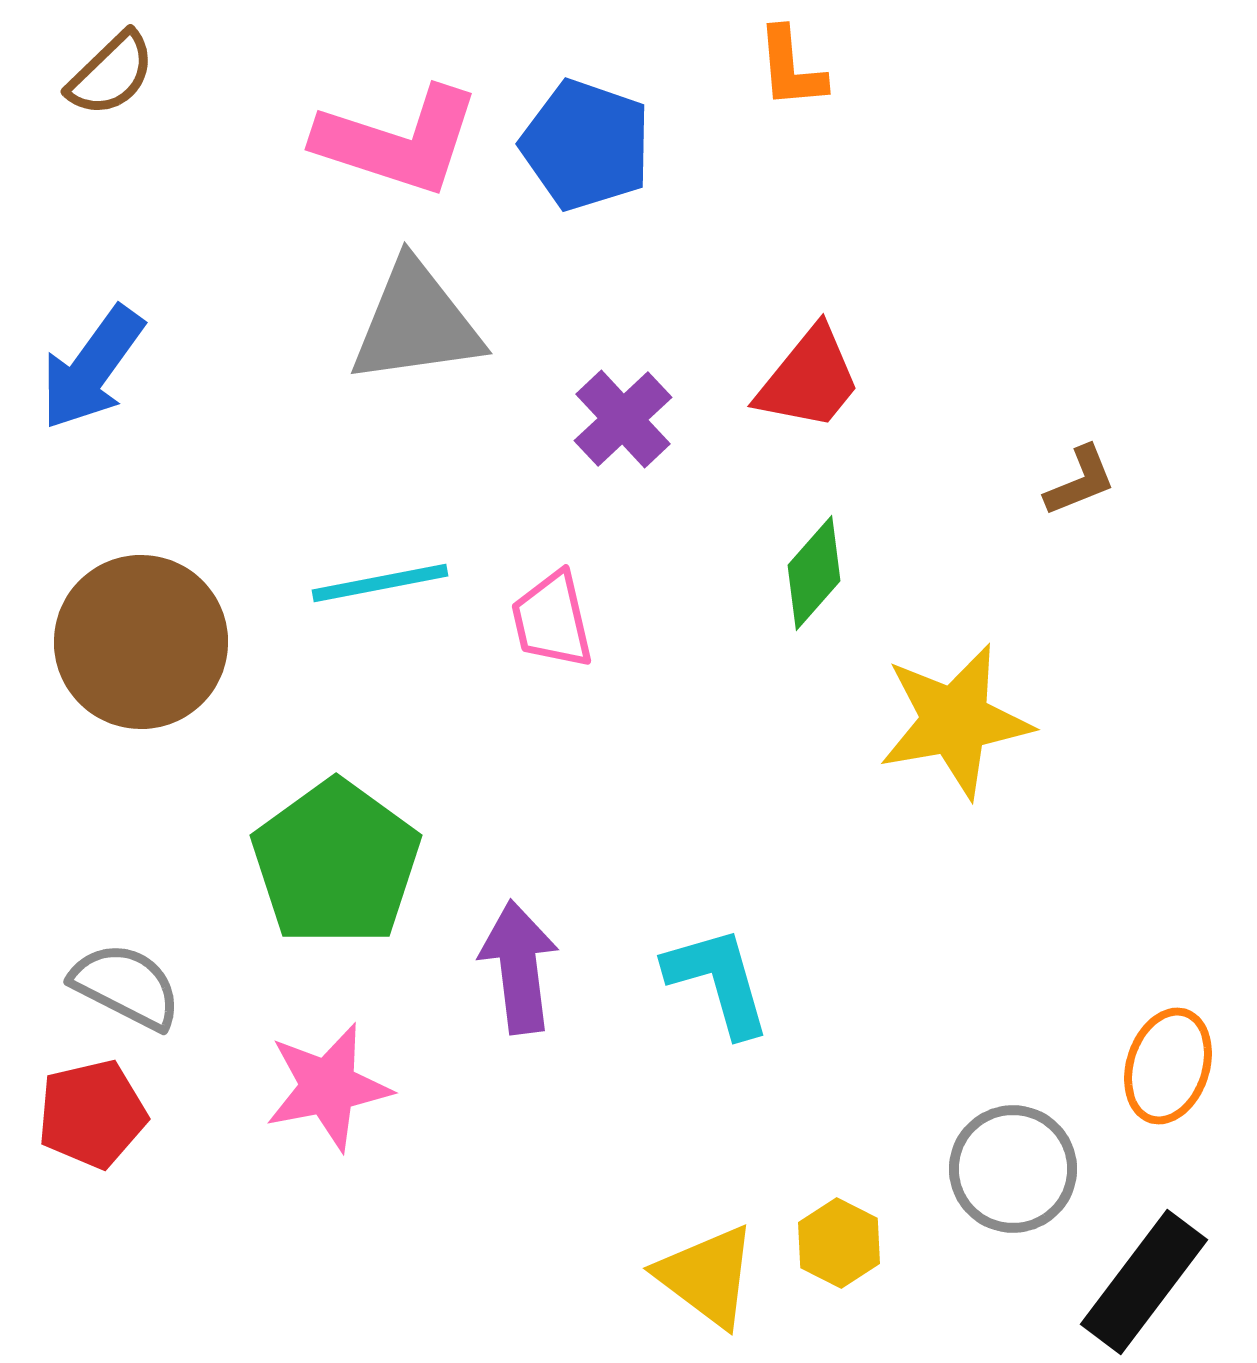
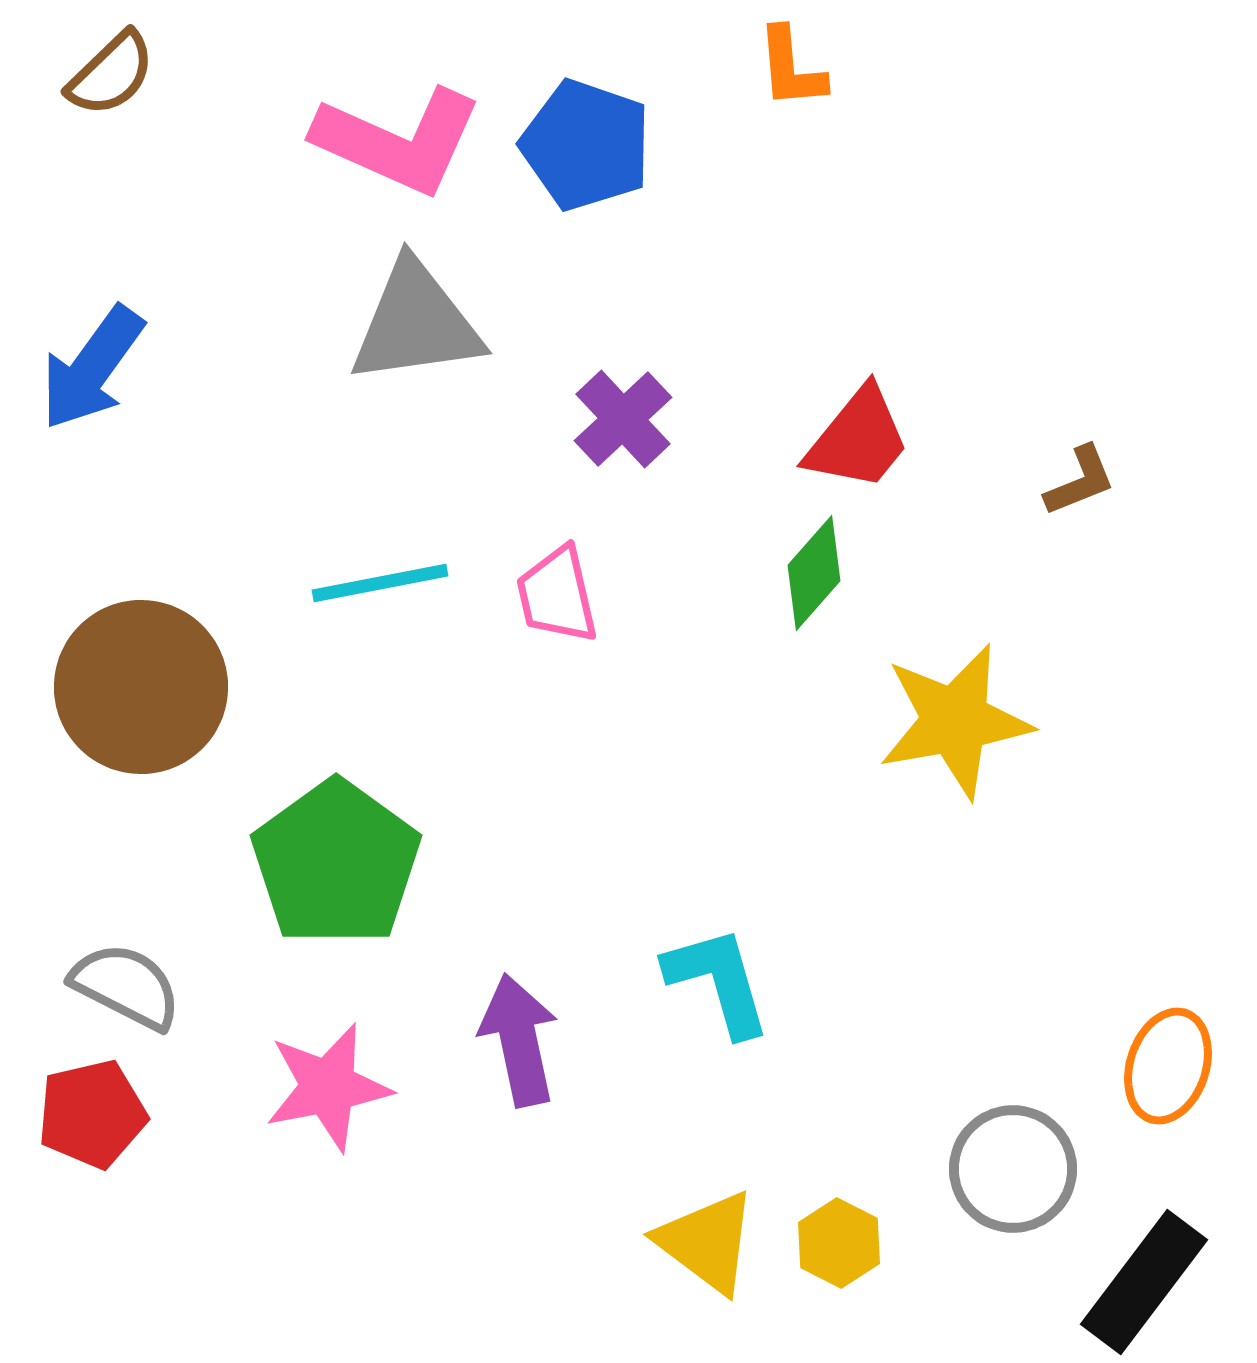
pink L-shape: rotated 6 degrees clockwise
red trapezoid: moved 49 px right, 60 px down
pink trapezoid: moved 5 px right, 25 px up
brown circle: moved 45 px down
purple arrow: moved 73 px down; rotated 5 degrees counterclockwise
yellow triangle: moved 34 px up
